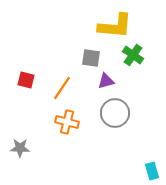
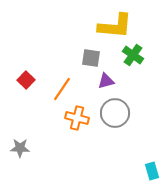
red square: rotated 30 degrees clockwise
orange line: moved 1 px down
orange cross: moved 10 px right, 4 px up
